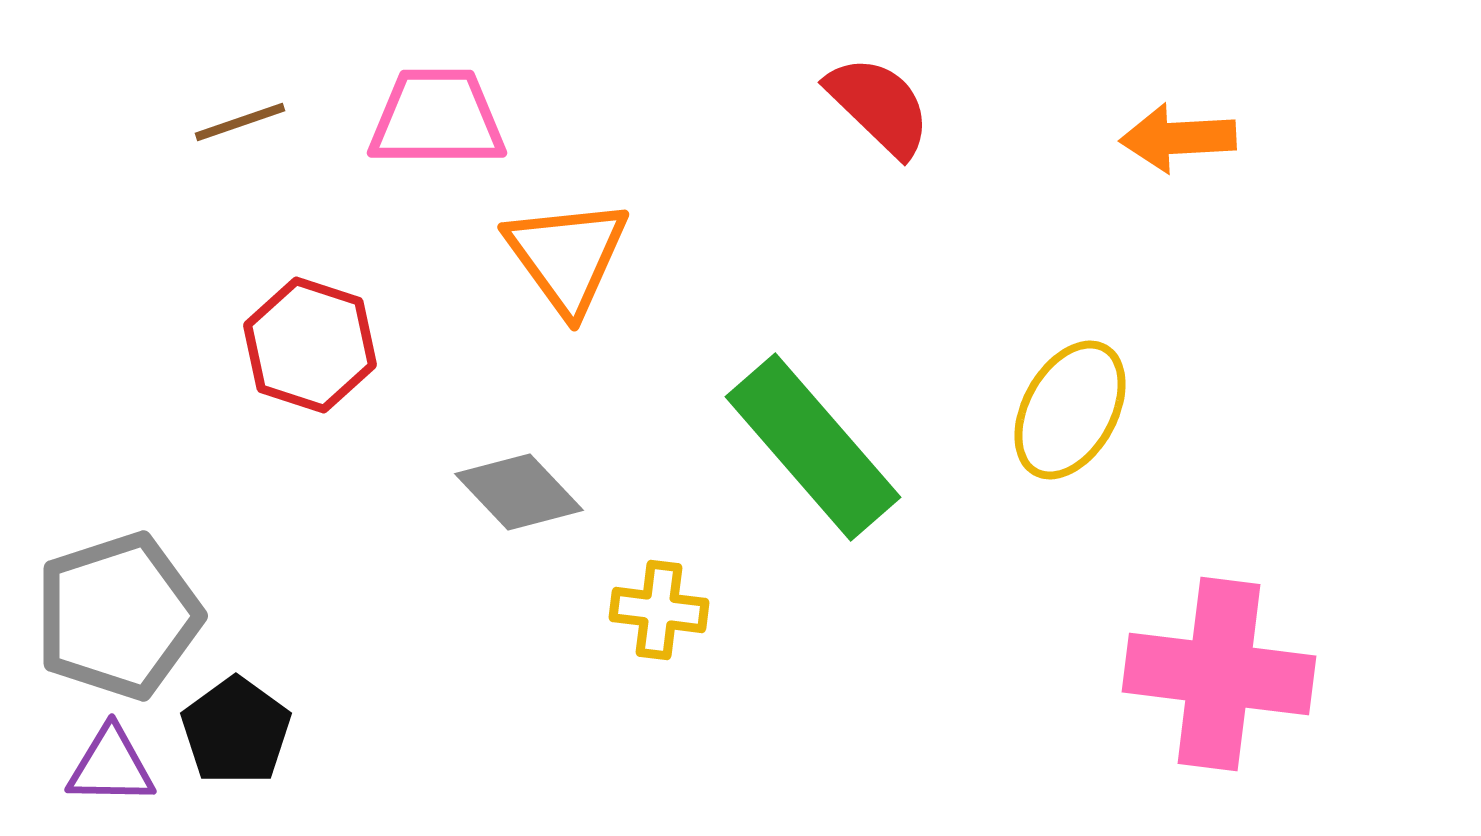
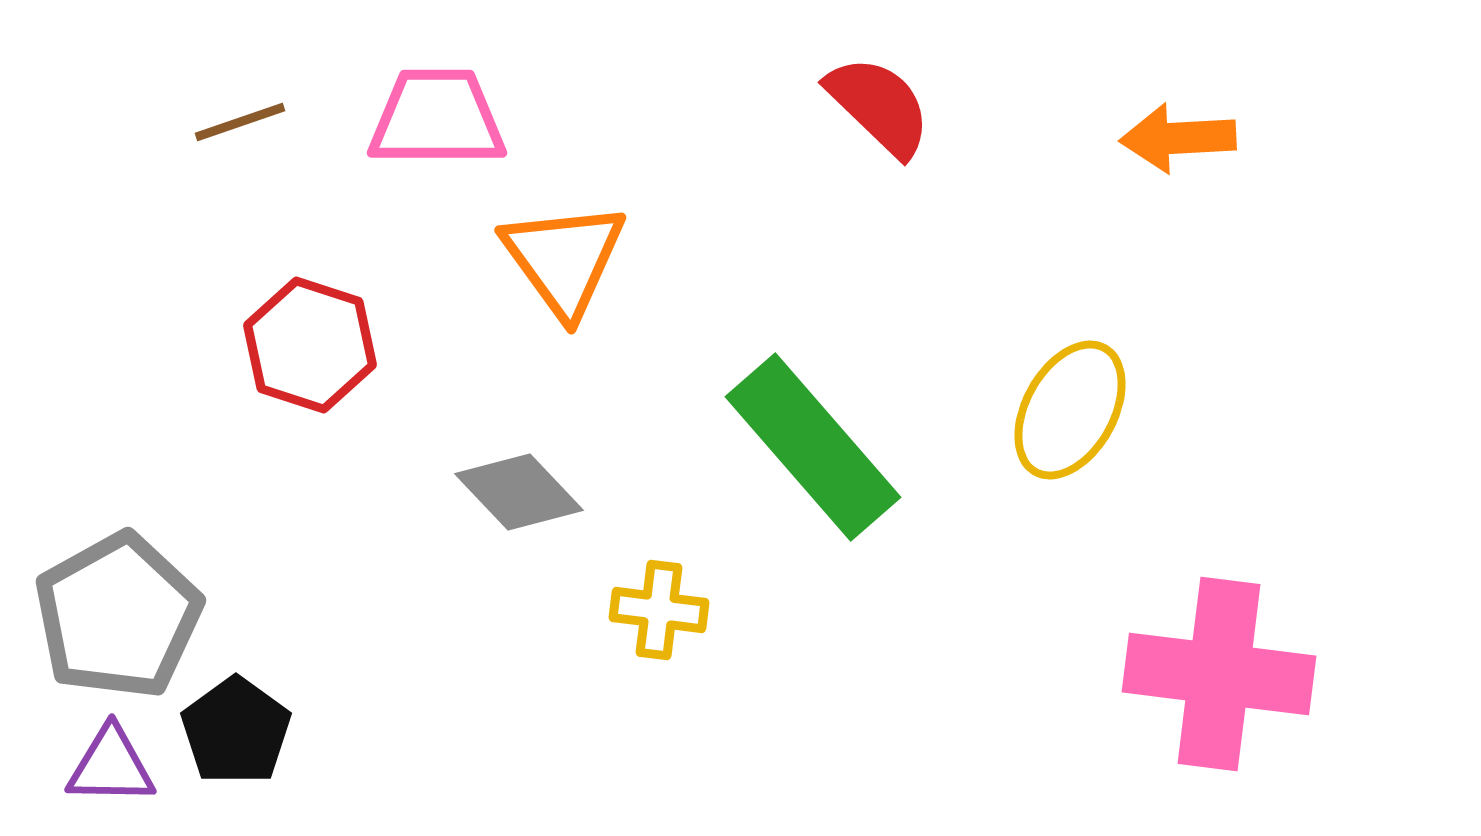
orange triangle: moved 3 px left, 3 px down
gray pentagon: rotated 11 degrees counterclockwise
